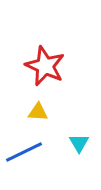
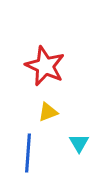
yellow triangle: moved 10 px right; rotated 25 degrees counterclockwise
blue line: moved 4 px right, 1 px down; rotated 60 degrees counterclockwise
